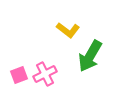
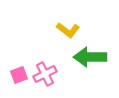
green arrow: moved 1 px down; rotated 60 degrees clockwise
